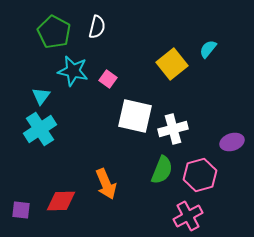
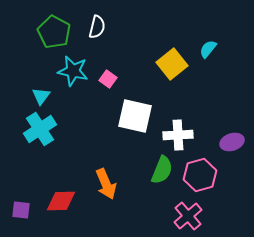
white cross: moved 5 px right, 6 px down; rotated 12 degrees clockwise
pink cross: rotated 12 degrees counterclockwise
